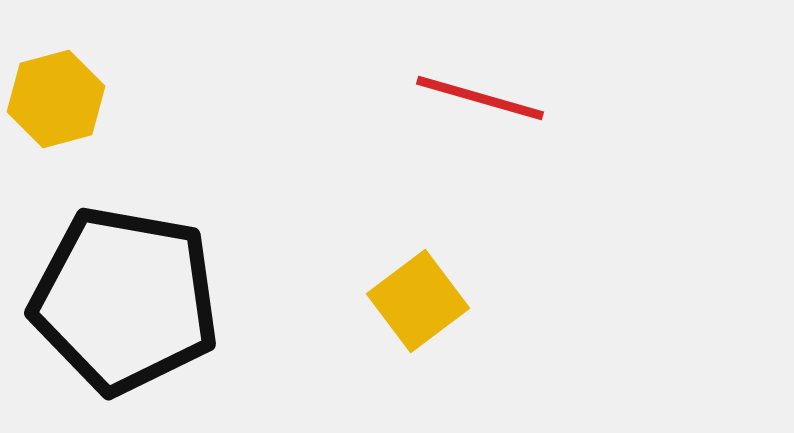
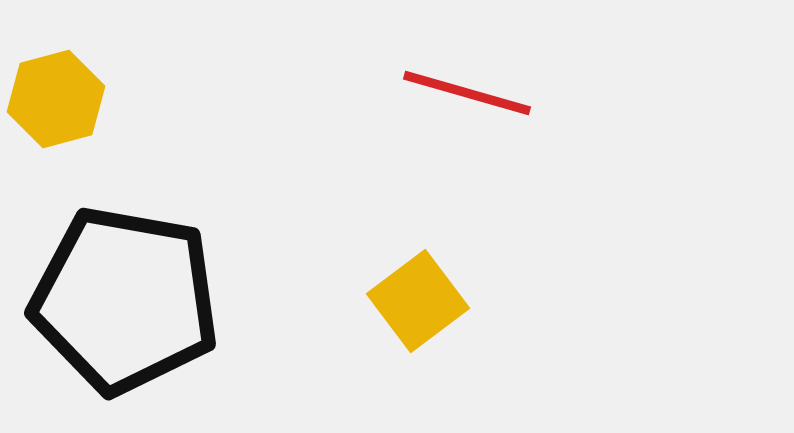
red line: moved 13 px left, 5 px up
